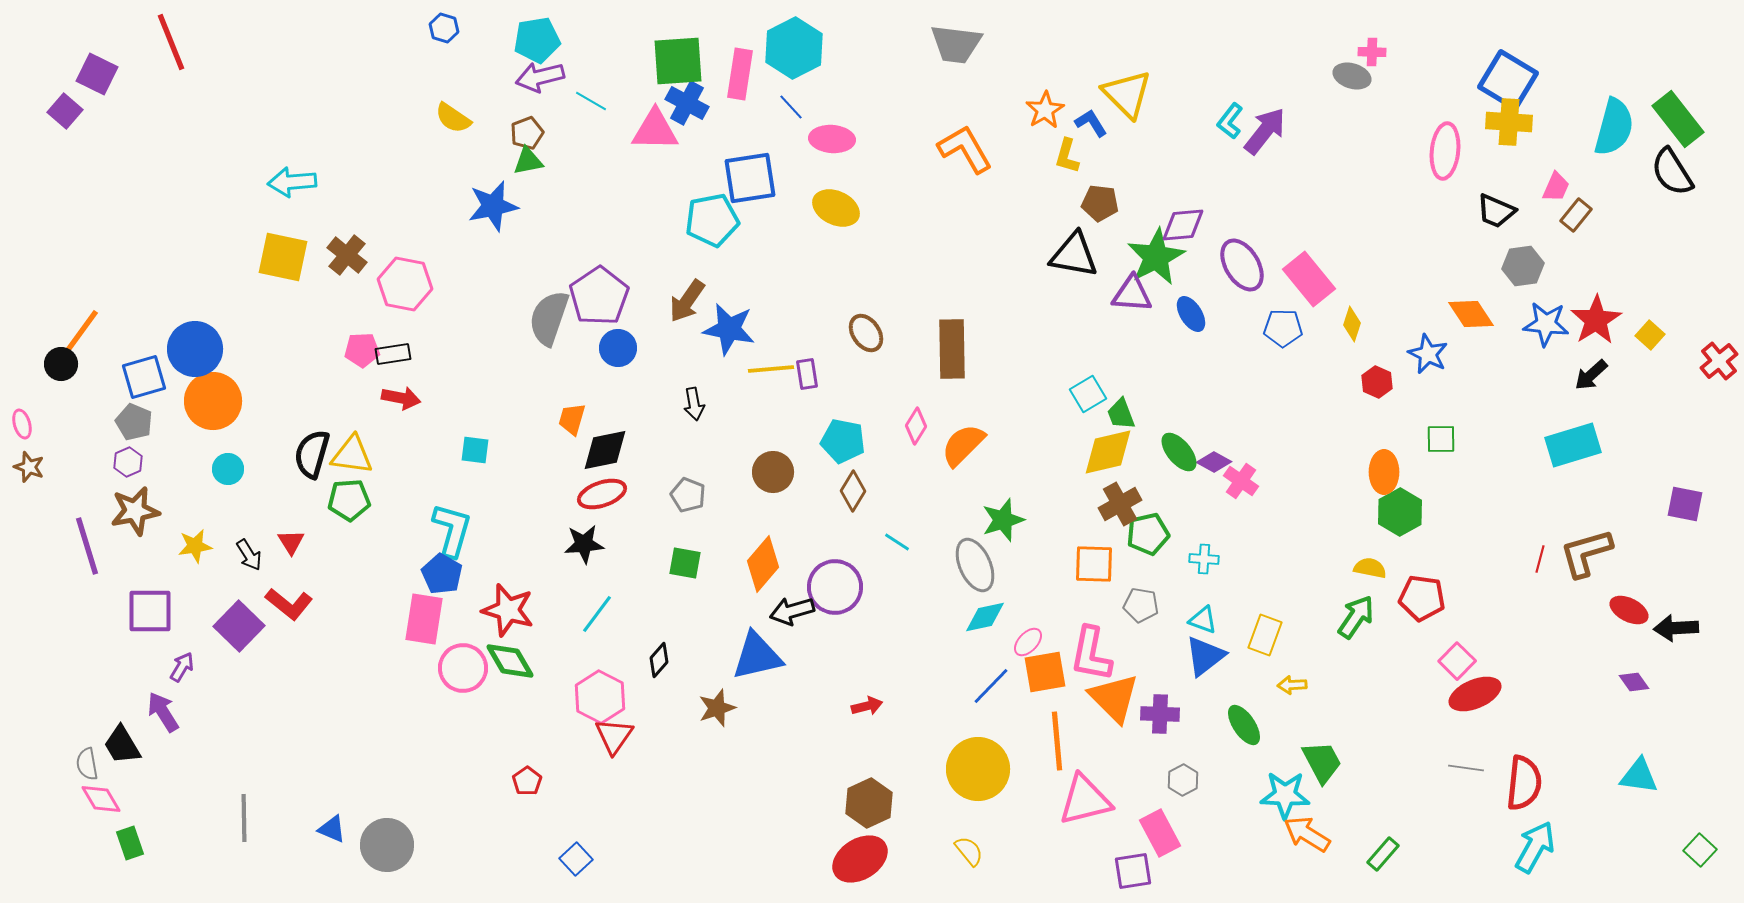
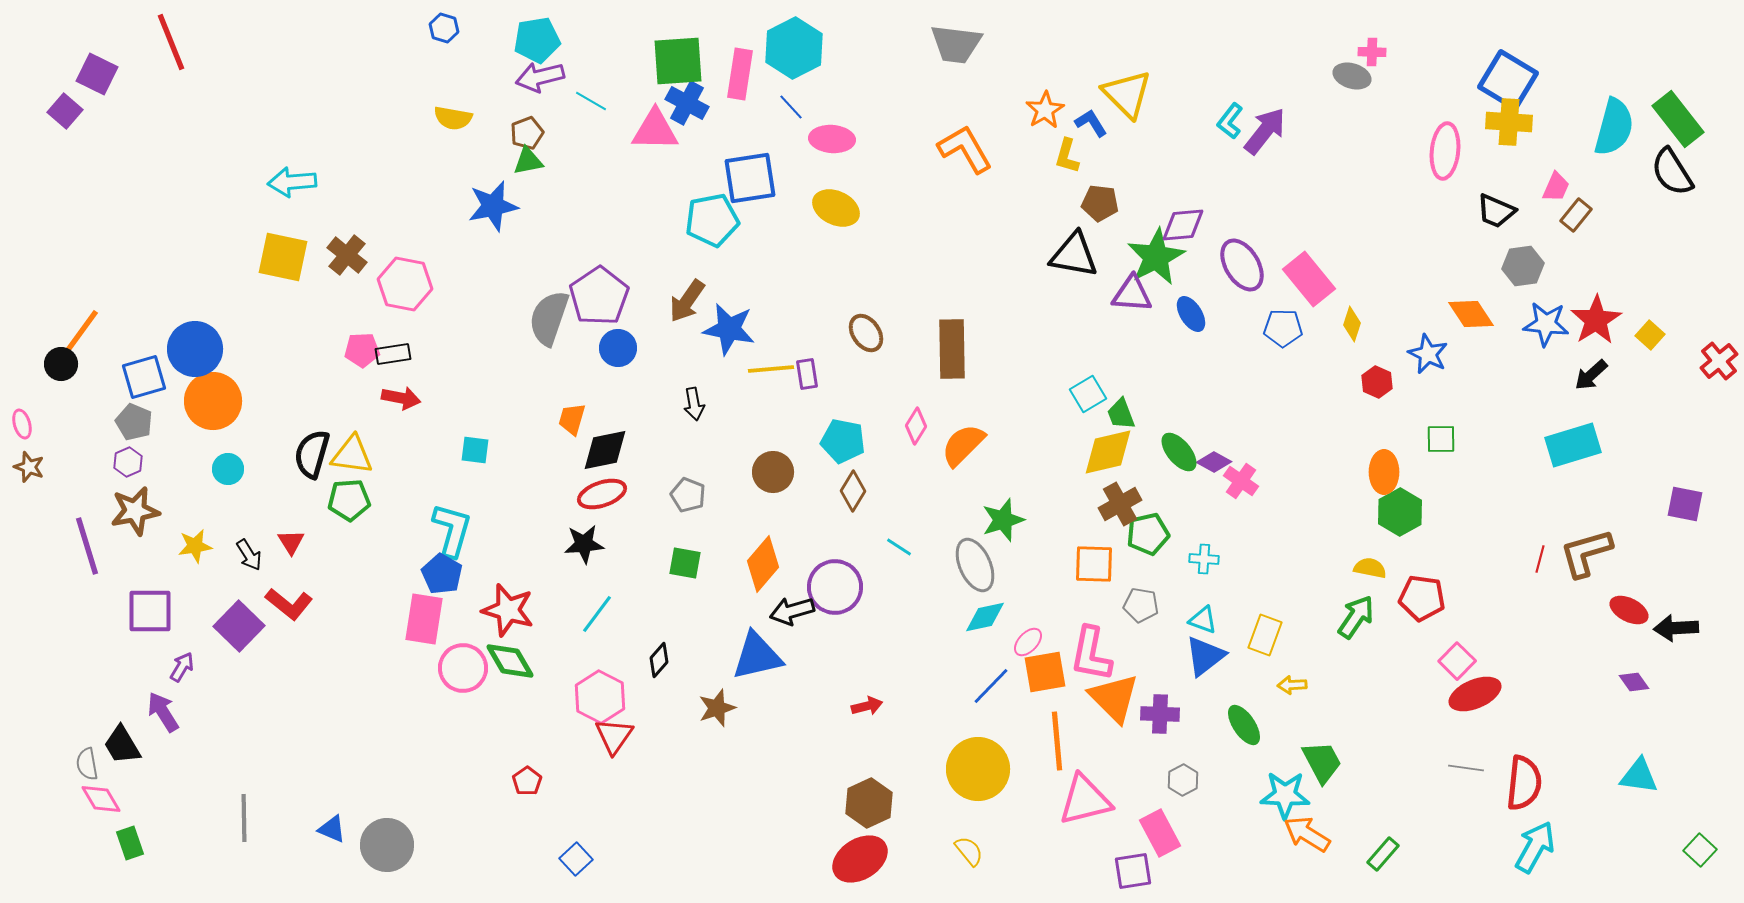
yellow semicircle at (453, 118): rotated 24 degrees counterclockwise
cyan line at (897, 542): moved 2 px right, 5 px down
